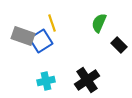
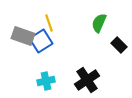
yellow line: moved 3 px left
